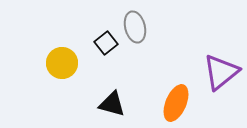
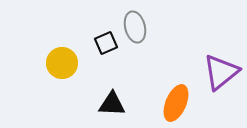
black square: rotated 15 degrees clockwise
black triangle: rotated 12 degrees counterclockwise
